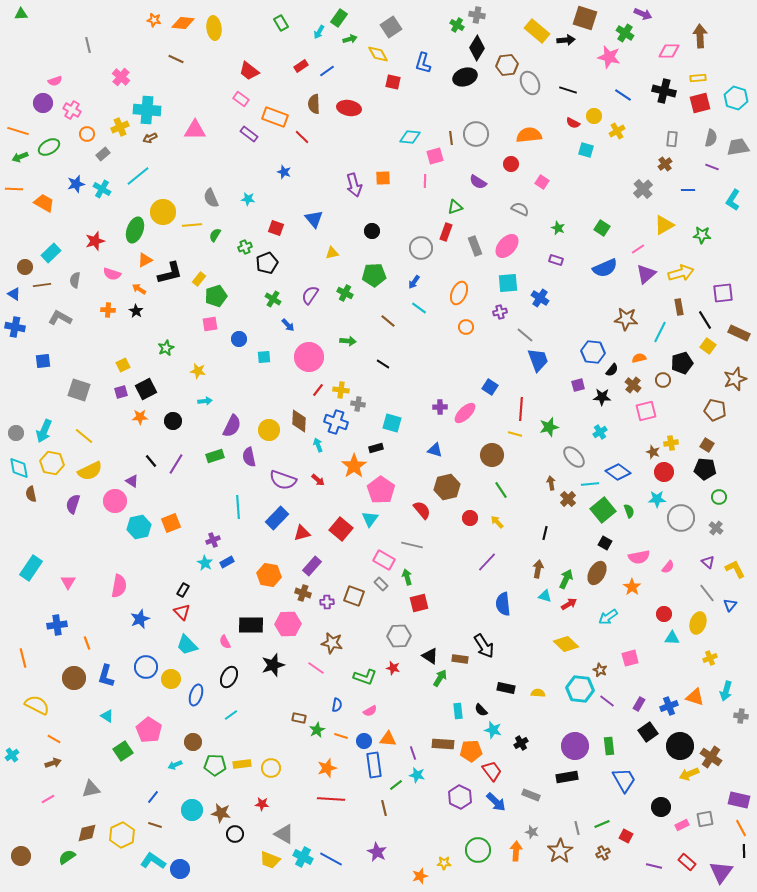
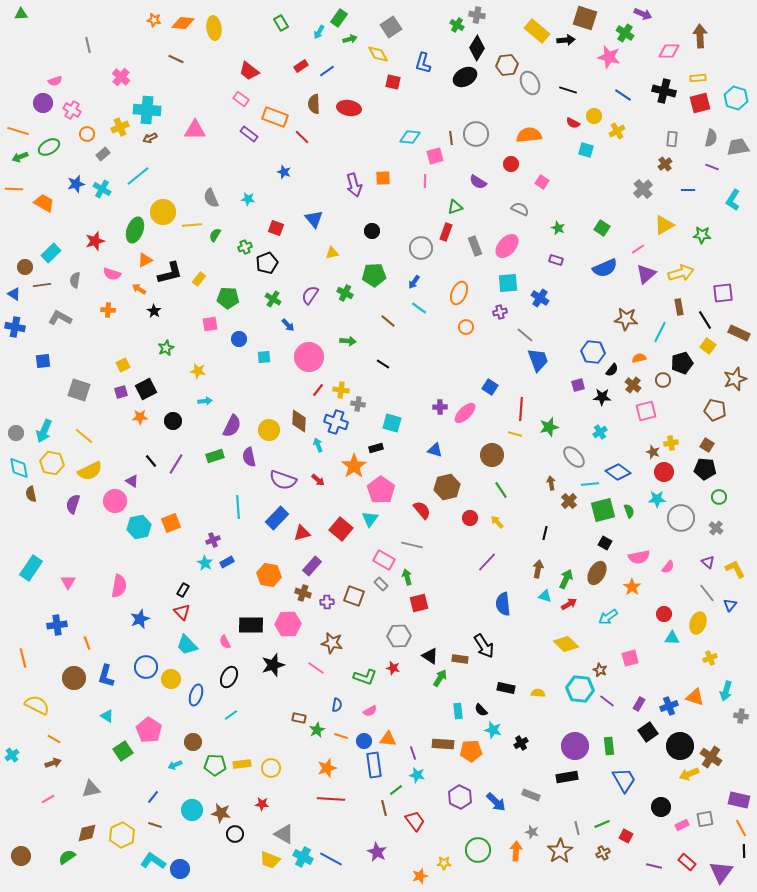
black ellipse at (465, 77): rotated 10 degrees counterclockwise
green pentagon at (216, 296): moved 12 px right, 2 px down; rotated 20 degrees clockwise
black star at (136, 311): moved 18 px right
brown cross at (568, 499): moved 1 px right, 2 px down
green square at (603, 510): rotated 25 degrees clockwise
red trapezoid at (492, 771): moved 77 px left, 50 px down
green line at (396, 785): moved 5 px down
